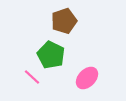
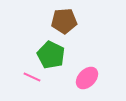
brown pentagon: rotated 15 degrees clockwise
pink line: rotated 18 degrees counterclockwise
